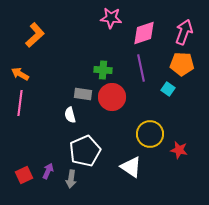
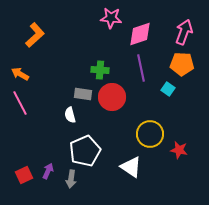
pink diamond: moved 4 px left, 1 px down
green cross: moved 3 px left
pink line: rotated 35 degrees counterclockwise
